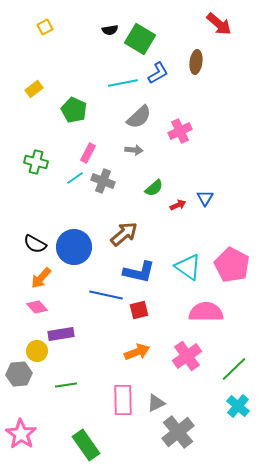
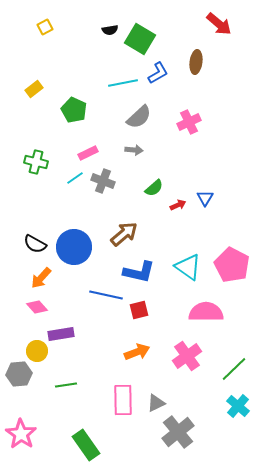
pink cross at (180, 131): moved 9 px right, 9 px up
pink rectangle at (88, 153): rotated 36 degrees clockwise
